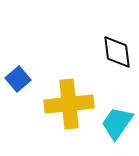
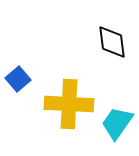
black diamond: moved 5 px left, 10 px up
yellow cross: rotated 9 degrees clockwise
